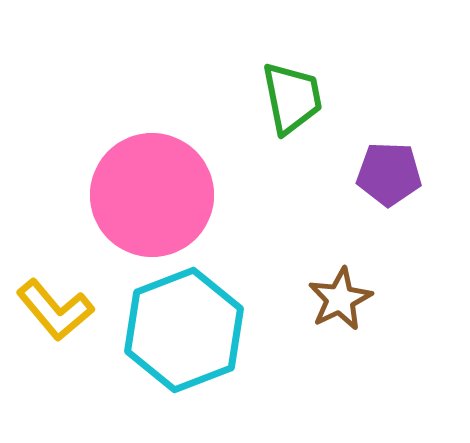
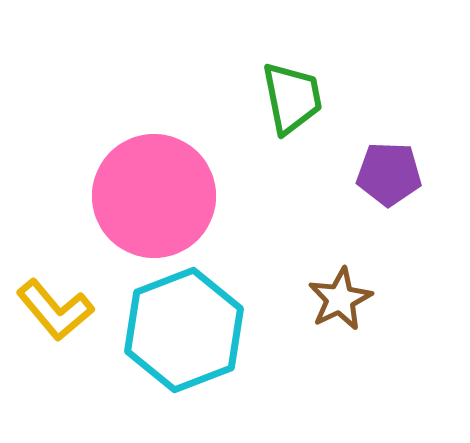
pink circle: moved 2 px right, 1 px down
